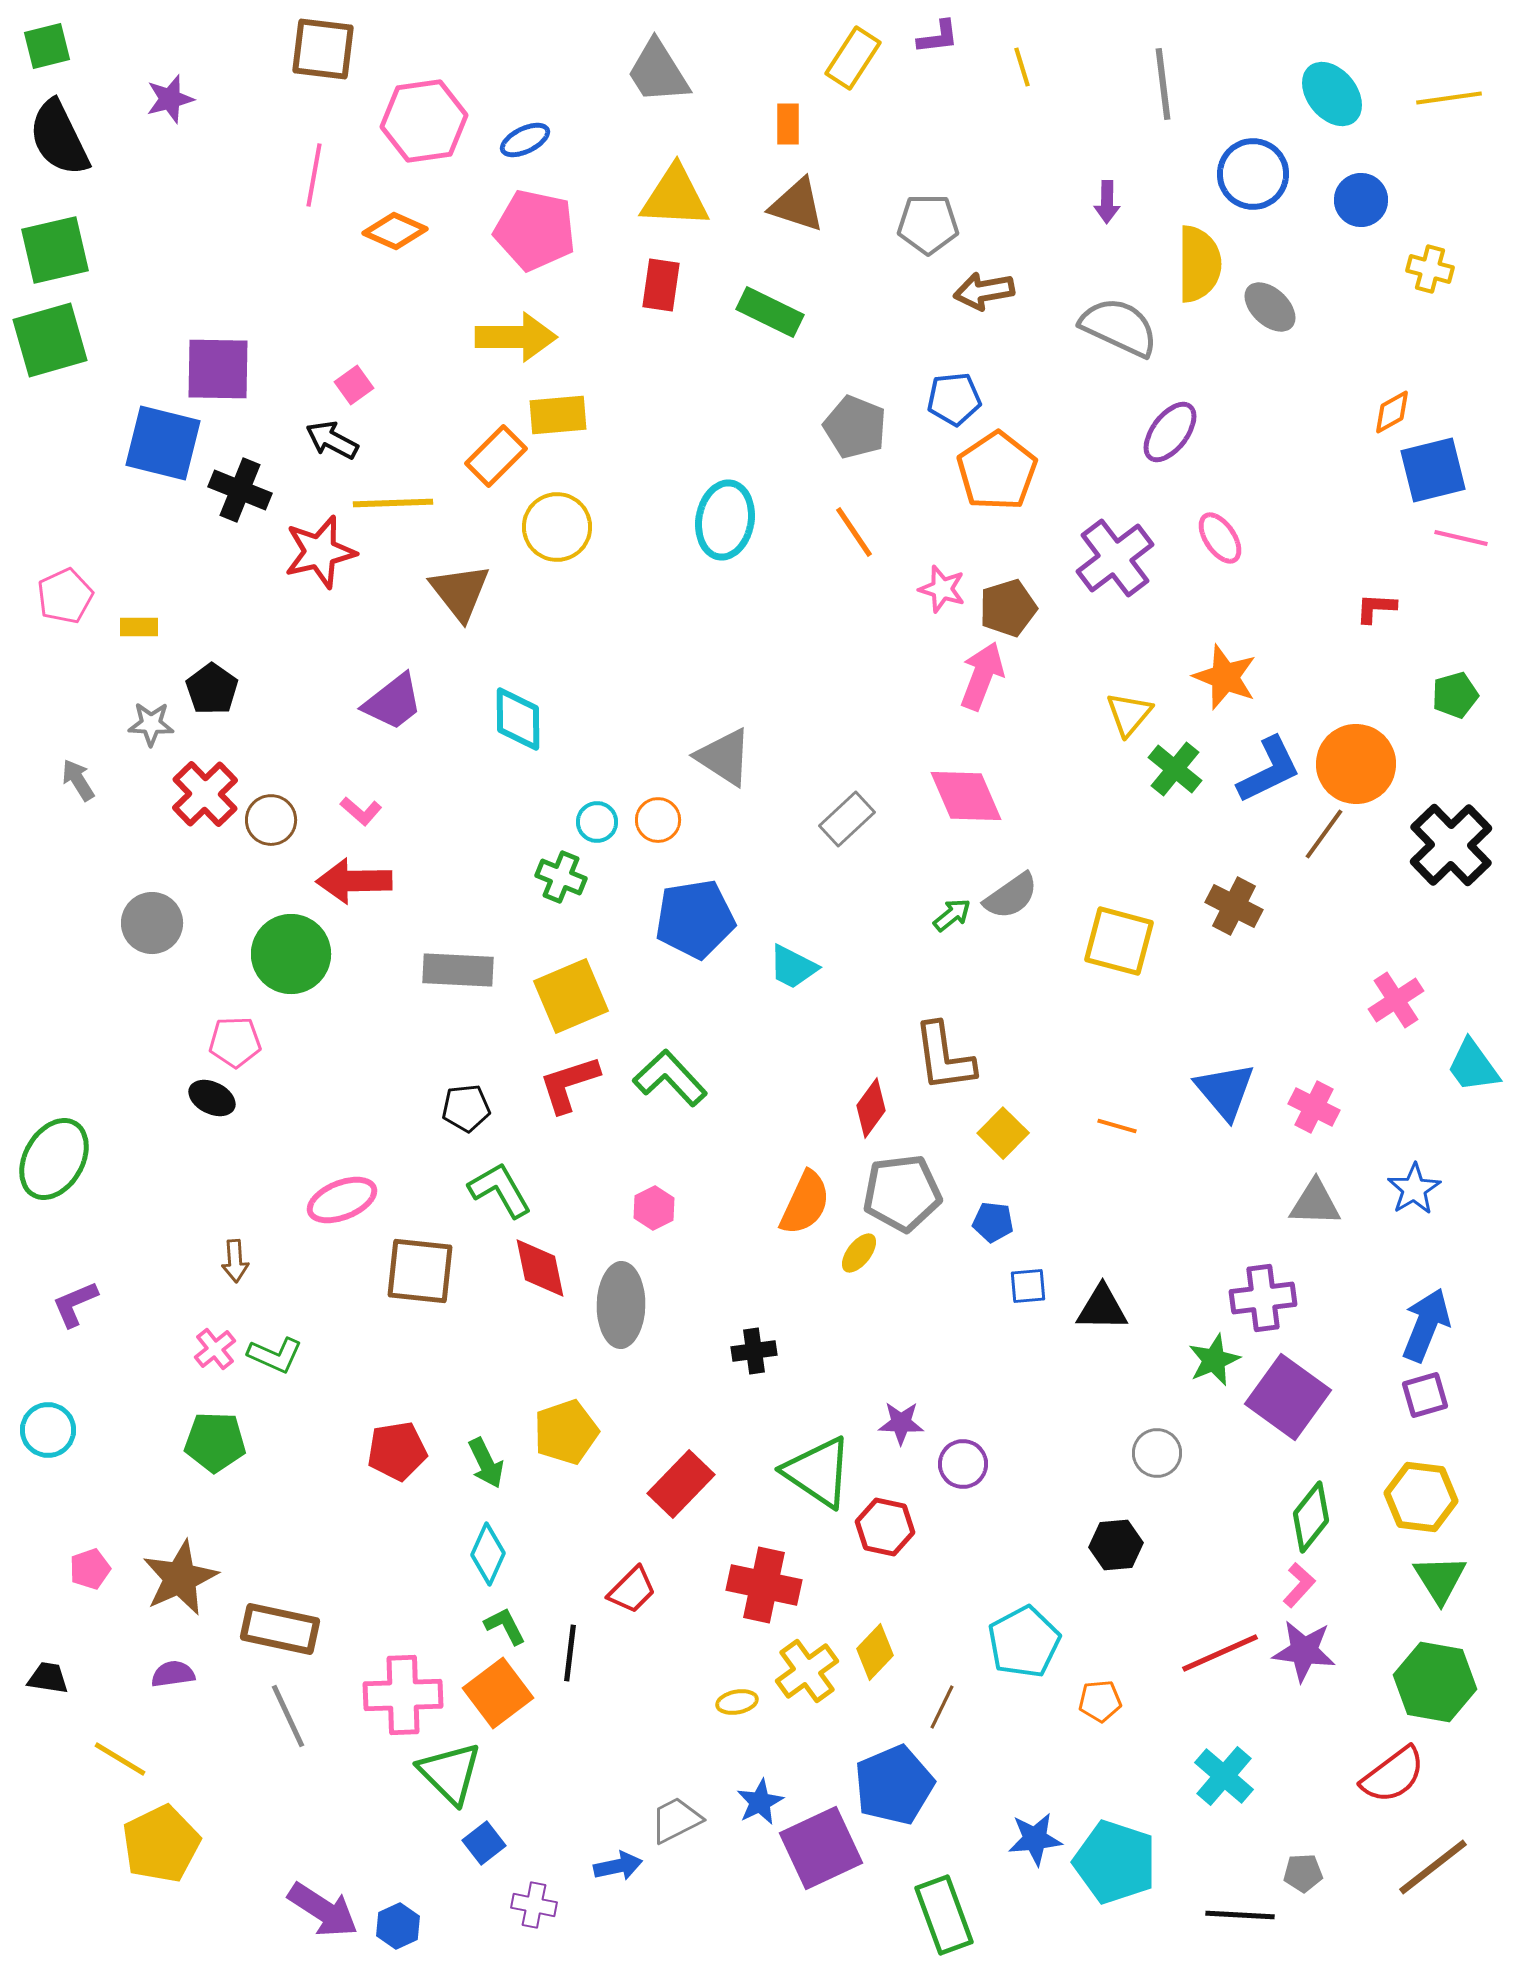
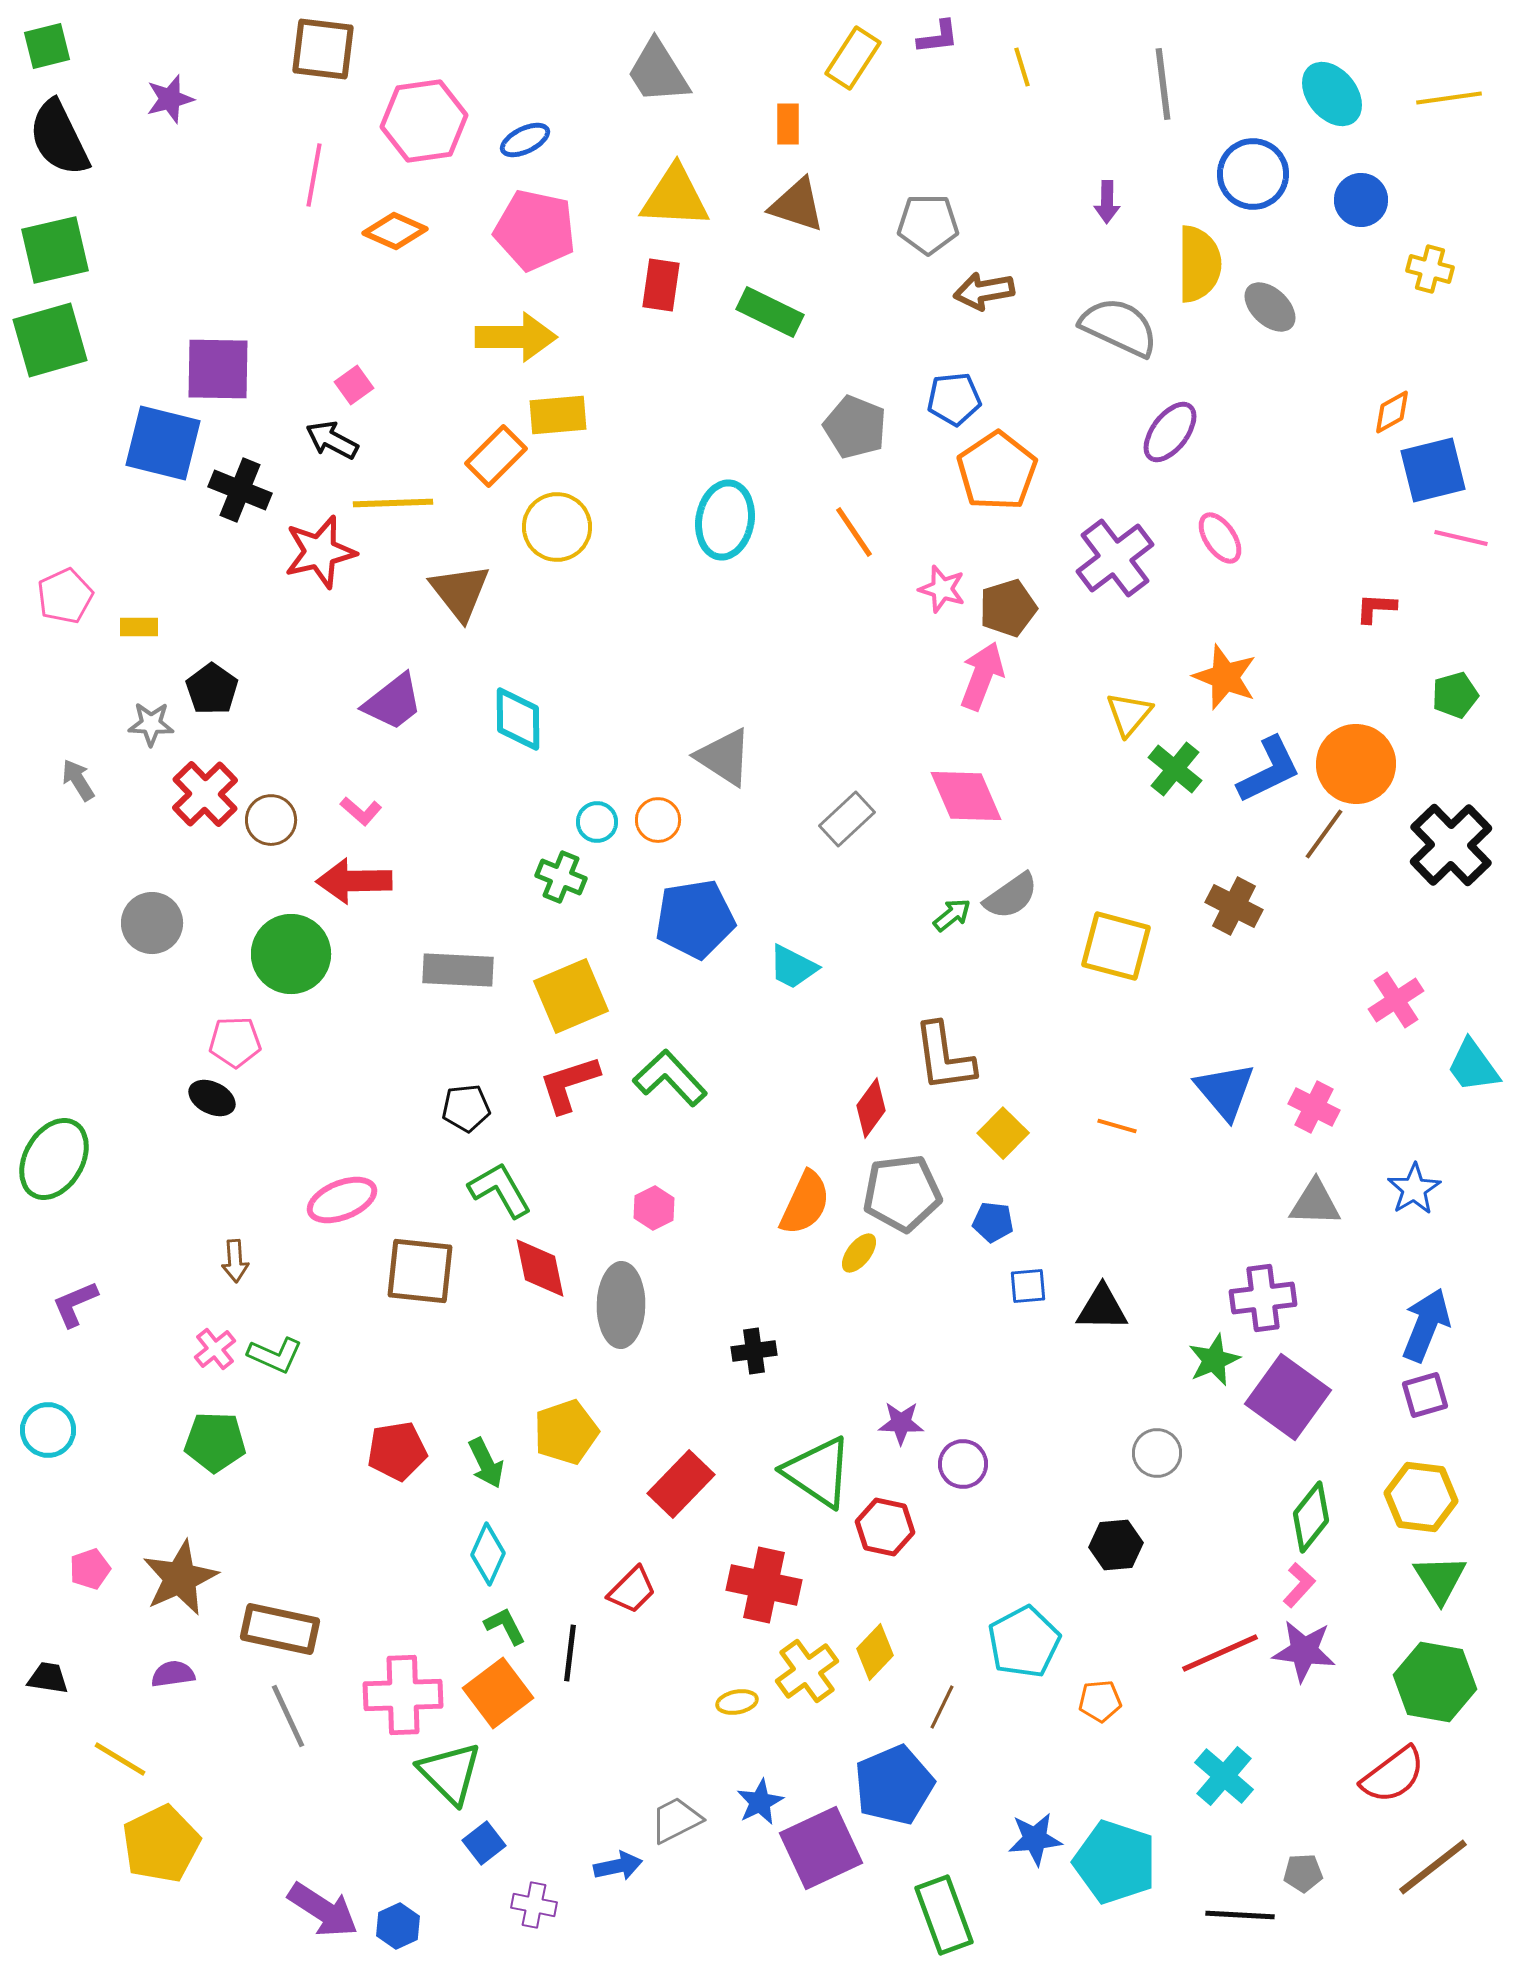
yellow square at (1119, 941): moved 3 px left, 5 px down
